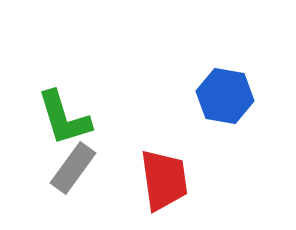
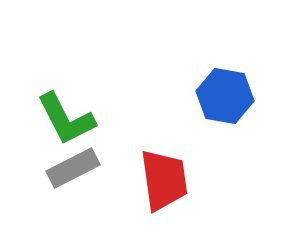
green L-shape: moved 2 px right, 1 px down; rotated 10 degrees counterclockwise
gray rectangle: rotated 27 degrees clockwise
